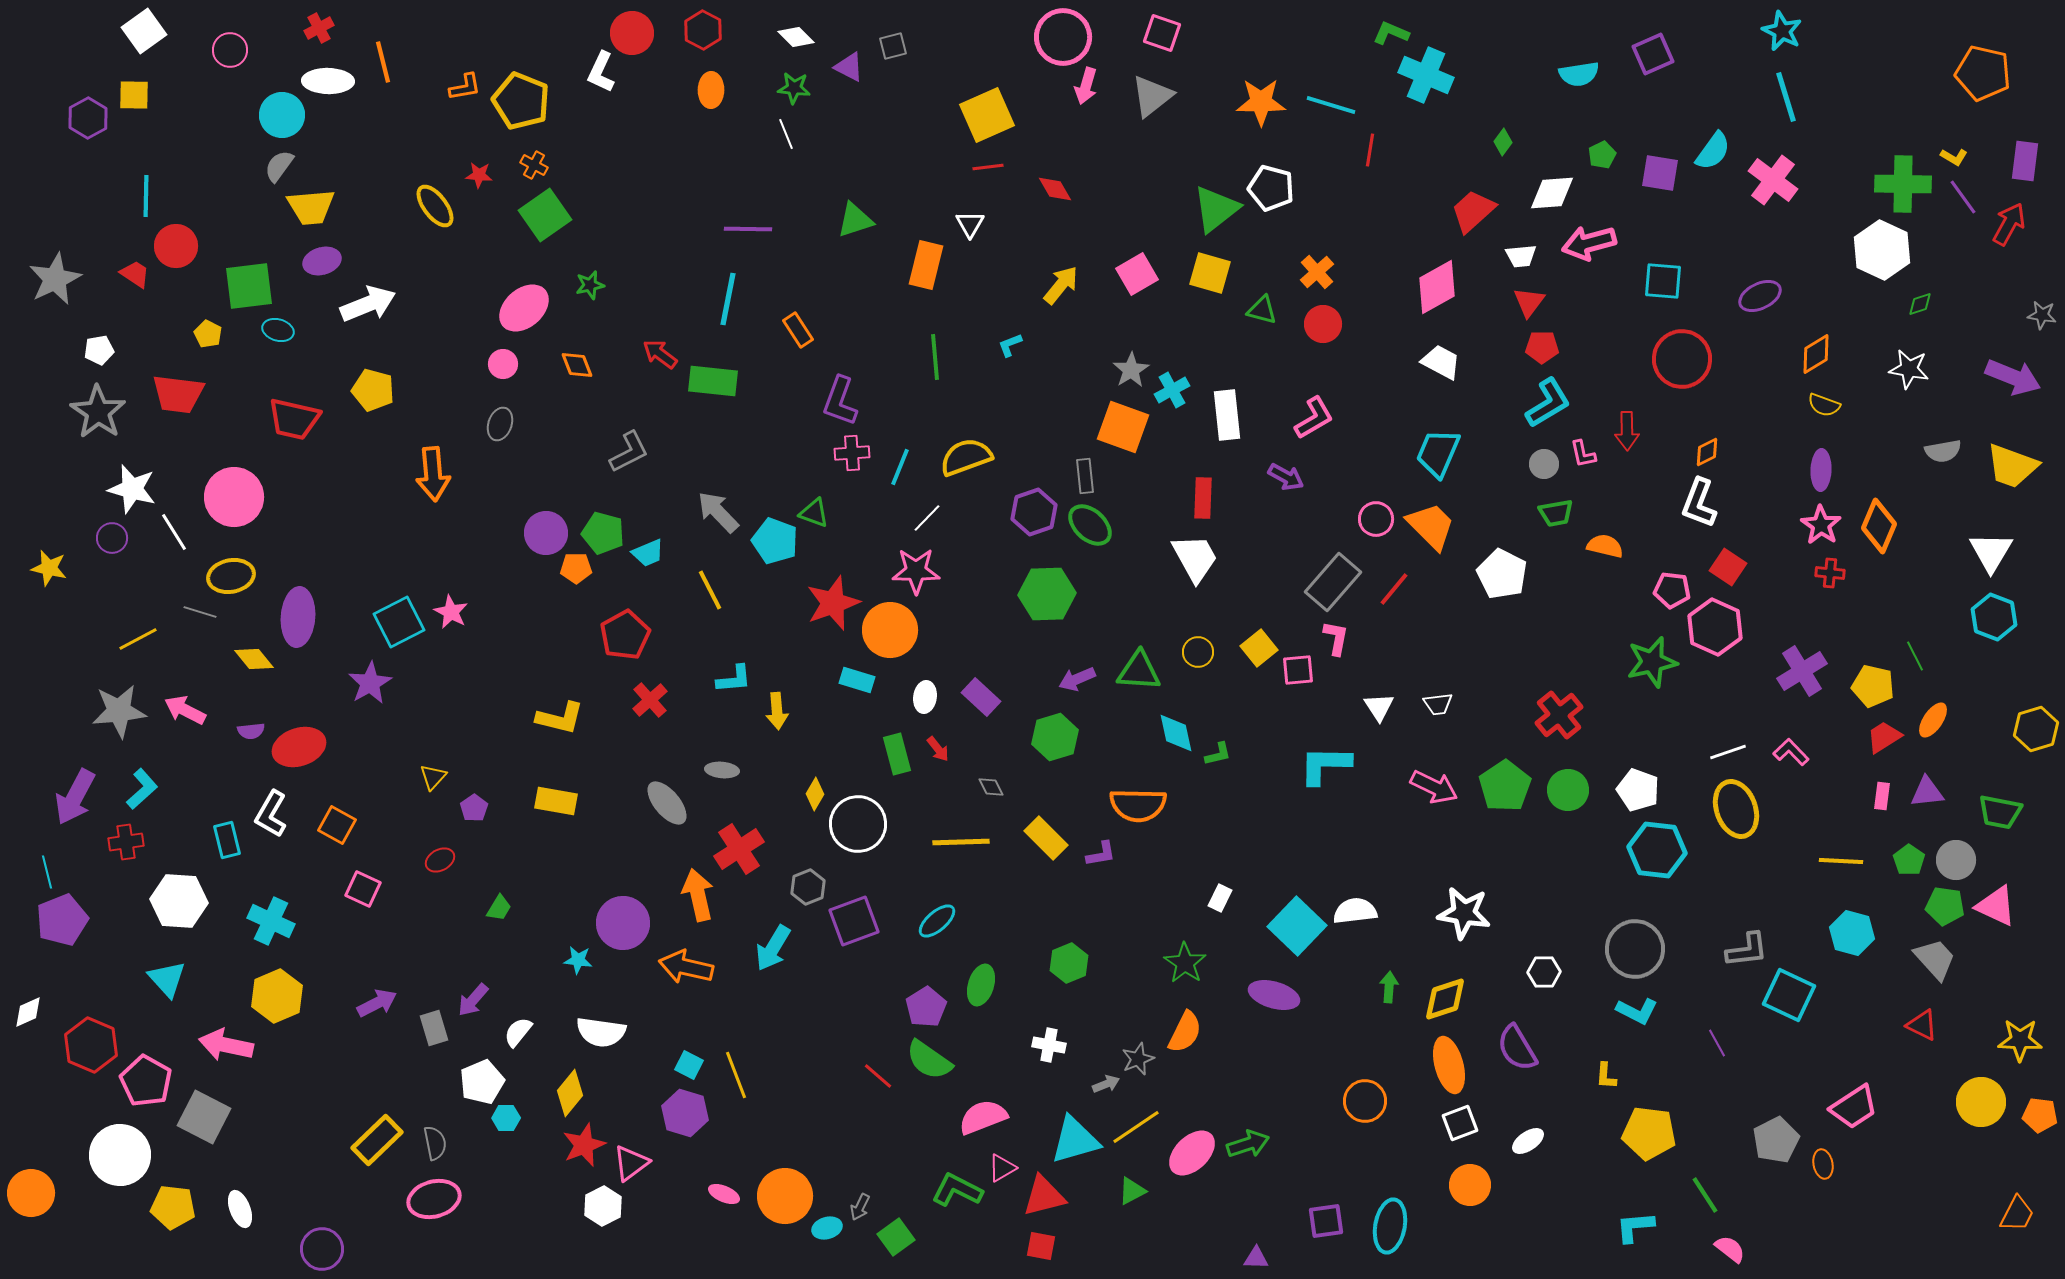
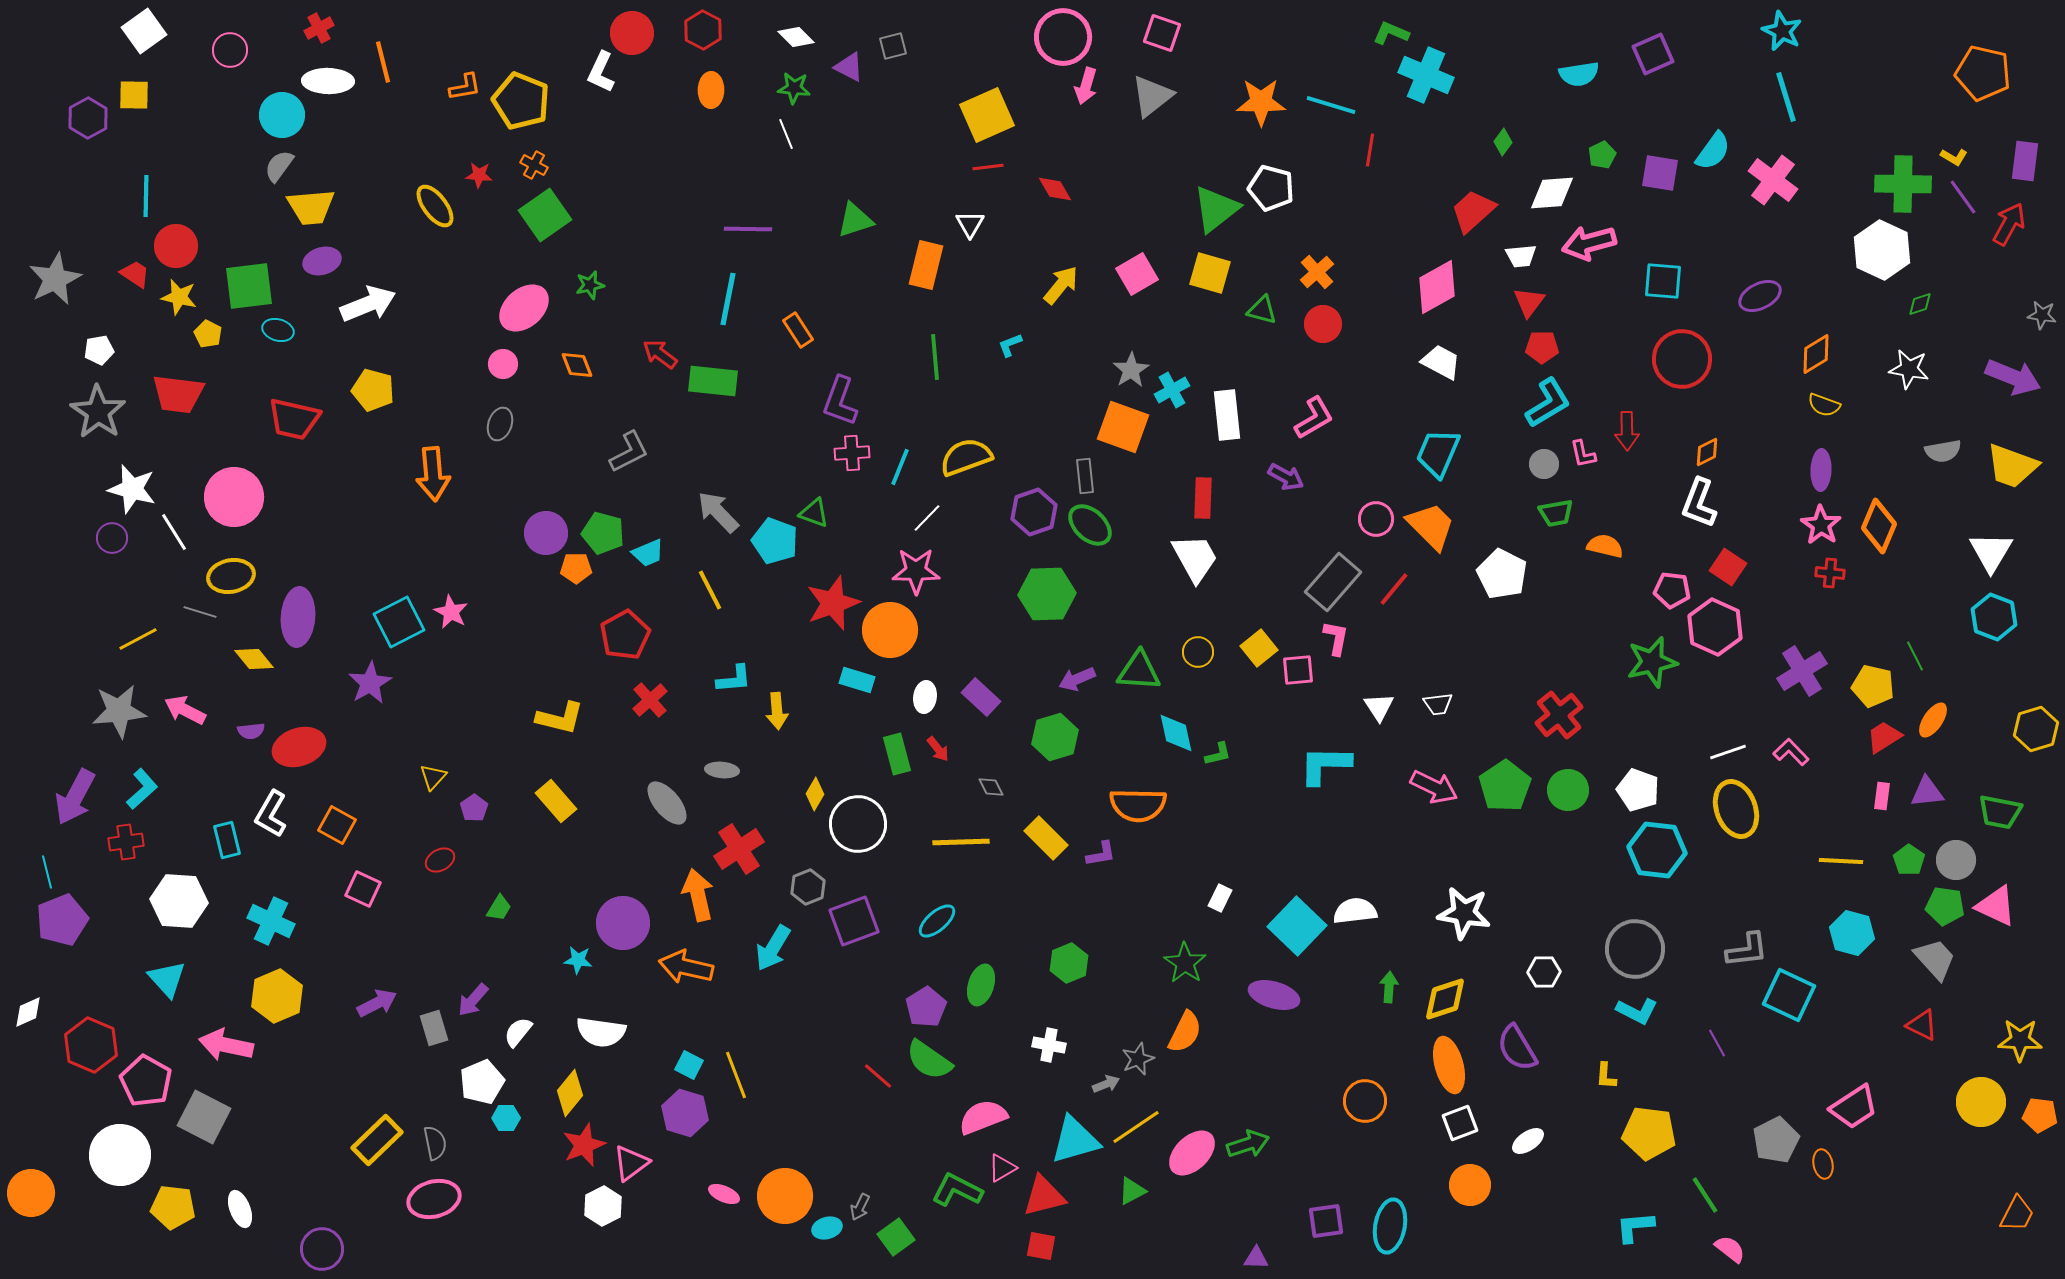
yellow star at (49, 568): moved 130 px right, 271 px up
yellow rectangle at (556, 801): rotated 39 degrees clockwise
